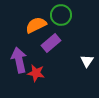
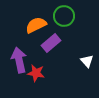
green circle: moved 3 px right, 1 px down
white triangle: rotated 16 degrees counterclockwise
